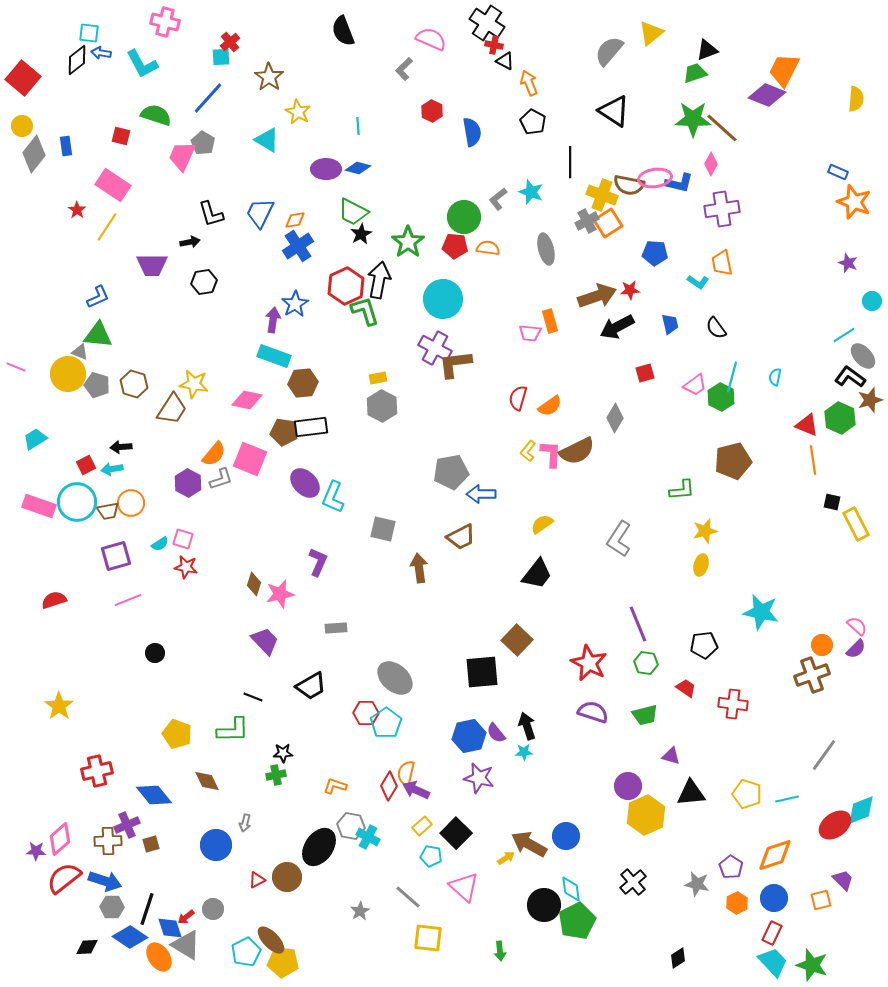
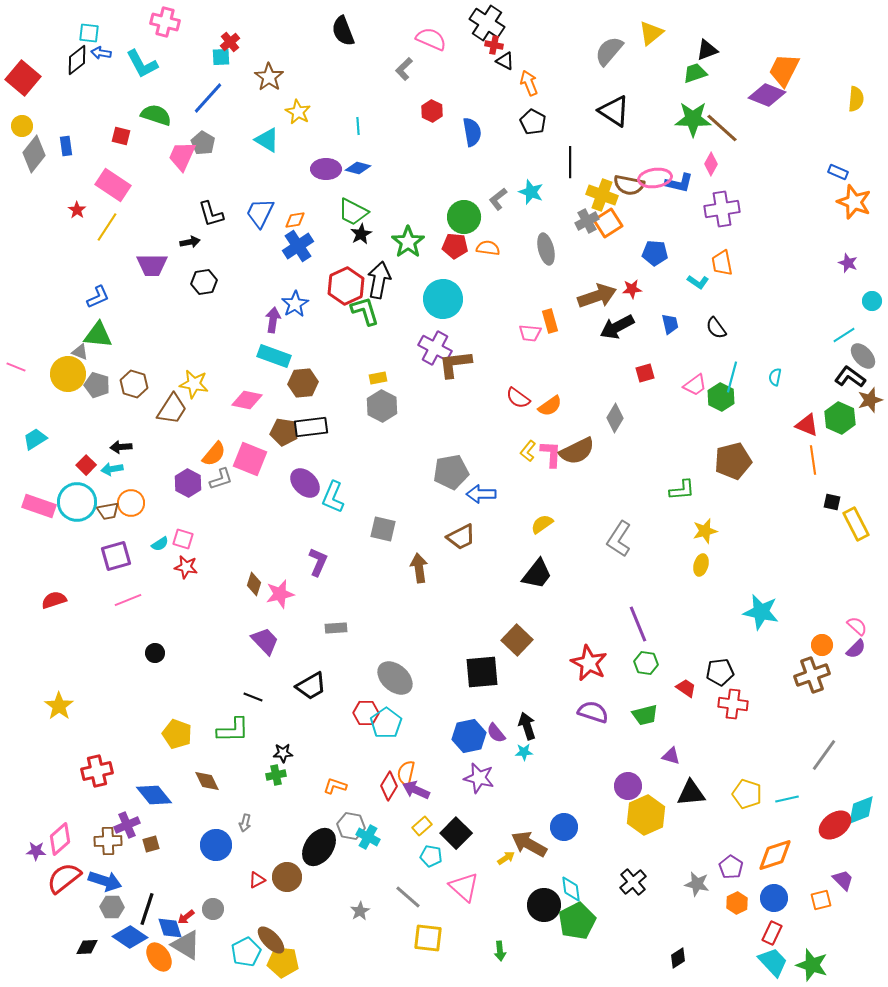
red star at (630, 290): moved 2 px right, 1 px up
red semicircle at (518, 398): rotated 70 degrees counterclockwise
red square at (86, 465): rotated 18 degrees counterclockwise
black pentagon at (704, 645): moved 16 px right, 27 px down
blue circle at (566, 836): moved 2 px left, 9 px up
